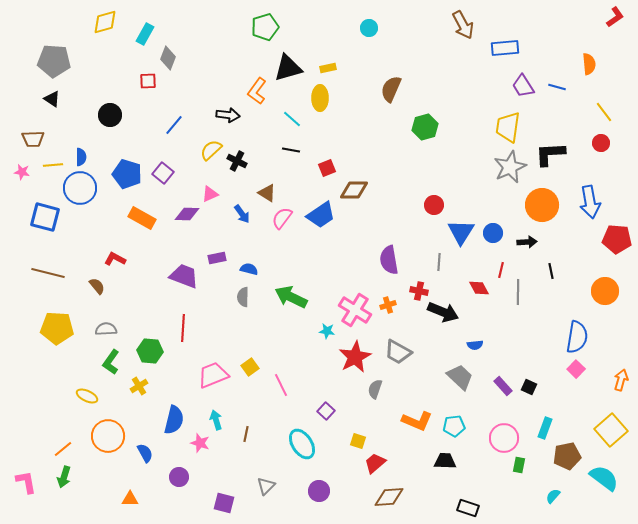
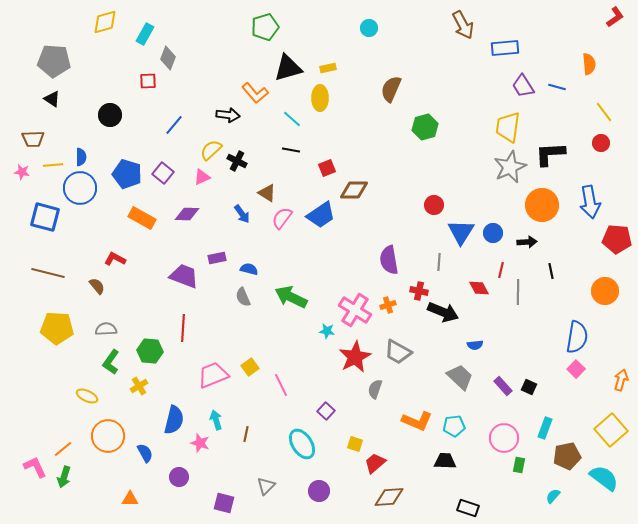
orange L-shape at (257, 91): moved 2 px left, 2 px down; rotated 76 degrees counterclockwise
pink triangle at (210, 194): moved 8 px left, 17 px up
gray semicircle at (243, 297): rotated 24 degrees counterclockwise
yellow square at (358, 441): moved 3 px left, 3 px down
pink L-shape at (26, 482): moved 9 px right, 15 px up; rotated 15 degrees counterclockwise
